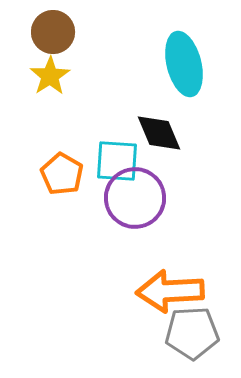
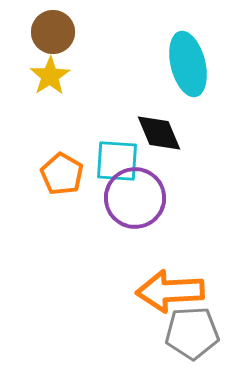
cyan ellipse: moved 4 px right
